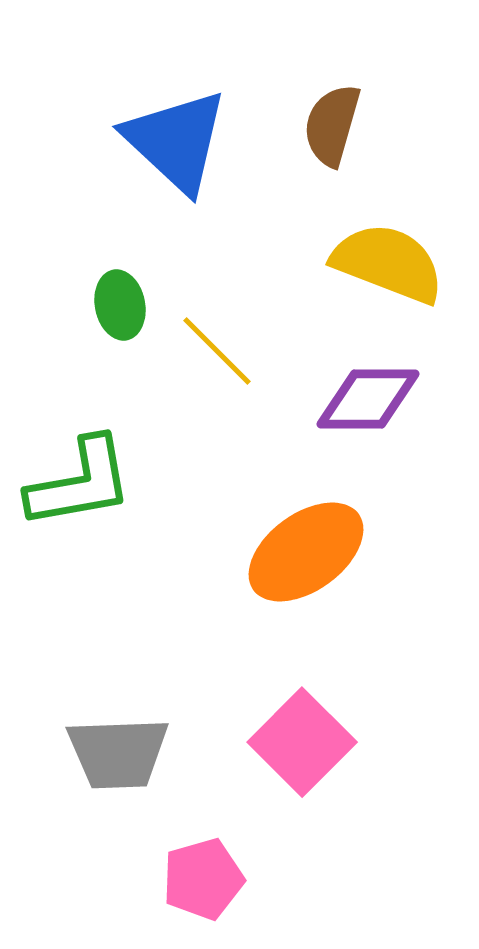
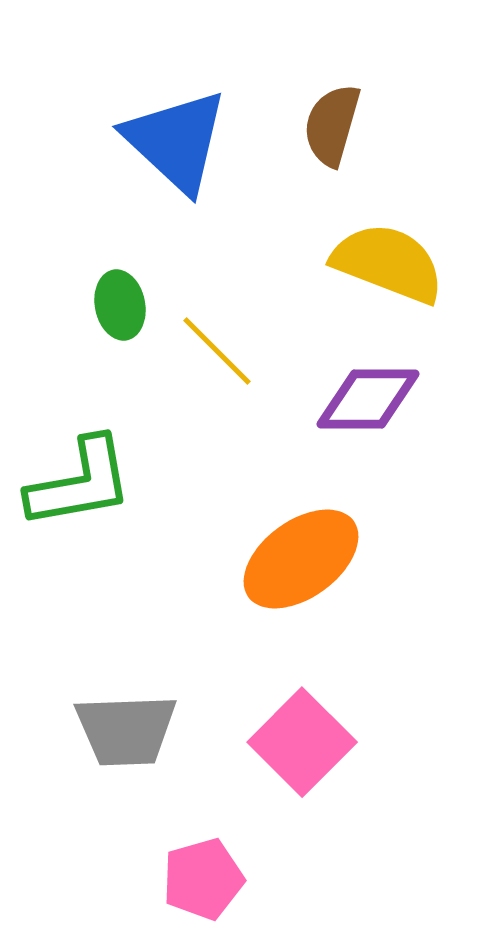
orange ellipse: moved 5 px left, 7 px down
gray trapezoid: moved 8 px right, 23 px up
